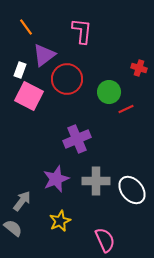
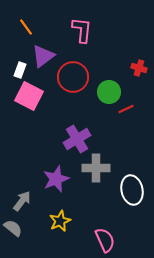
pink L-shape: moved 1 px up
purple triangle: moved 1 px left, 1 px down
red circle: moved 6 px right, 2 px up
purple cross: rotated 8 degrees counterclockwise
gray cross: moved 13 px up
white ellipse: rotated 28 degrees clockwise
